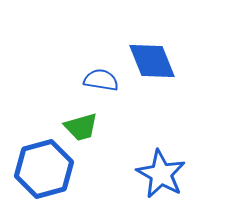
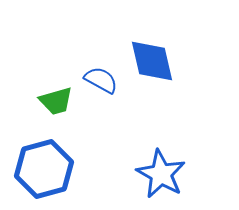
blue diamond: rotated 9 degrees clockwise
blue semicircle: rotated 20 degrees clockwise
green trapezoid: moved 25 px left, 26 px up
